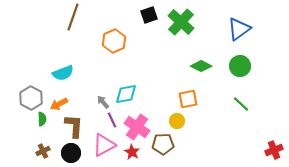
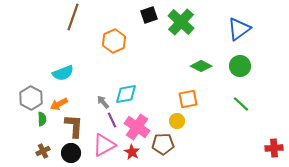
red cross: moved 2 px up; rotated 18 degrees clockwise
